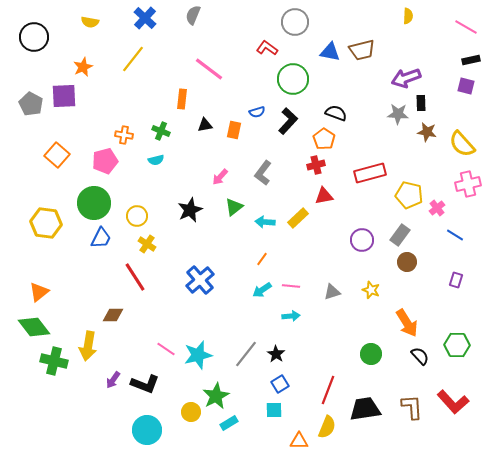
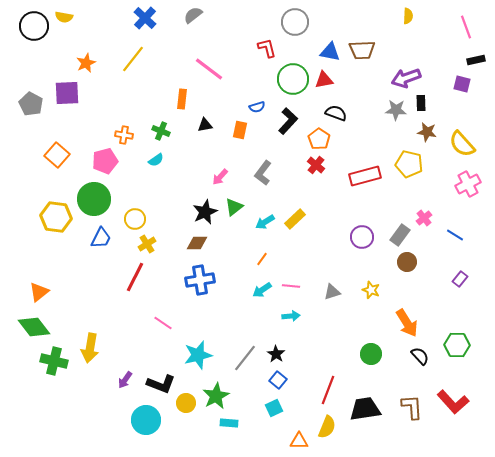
gray semicircle at (193, 15): rotated 30 degrees clockwise
yellow semicircle at (90, 22): moved 26 px left, 5 px up
pink line at (466, 27): rotated 40 degrees clockwise
black circle at (34, 37): moved 11 px up
red L-shape at (267, 48): rotated 40 degrees clockwise
brown trapezoid at (362, 50): rotated 12 degrees clockwise
black rectangle at (471, 60): moved 5 px right
orange star at (83, 67): moved 3 px right, 4 px up
purple square at (466, 86): moved 4 px left, 2 px up
purple square at (64, 96): moved 3 px right, 3 px up
blue semicircle at (257, 112): moved 5 px up
gray star at (398, 114): moved 2 px left, 4 px up
orange rectangle at (234, 130): moved 6 px right
orange pentagon at (324, 139): moved 5 px left
cyan semicircle at (156, 160): rotated 21 degrees counterclockwise
red cross at (316, 165): rotated 36 degrees counterclockwise
red rectangle at (370, 173): moved 5 px left, 3 px down
pink cross at (468, 184): rotated 15 degrees counterclockwise
yellow pentagon at (409, 195): moved 31 px up
red triangle at (324, 196): moved 116 px up
green circle at (94, 203): moved 4 px up
pink cross at (437, 208): moved 13 px left, 10 px down
black star at (190, 210): moved 15 px right, 2 px down
yellow circle at (137, 216): moved 2 px left, 3 px down
yellow rectangle at (298, 218): moved 3 px left, 1 px down
cyan arrow at (265, 222): rotated 36 degrees counterclockwise
yellow hexagon at (46, 223): moved 10 px right, 6 px up
purple circle at (362, 240): moved 3 px up
yellow cross at (147, 244): rotated 24 degrees clockwise
red line at (135, 277): rotated 60 degrees clockwise
blue cross at (200, 280): rotated 32 degrees clockwise
purple rectangle at (456, 280): moved 4 px right, 1 px up; rotated 21 degrees clockwise
brown diamond at (113, 315): moved 84 px right, 72 px up
yellow arrow at (88, 346): moved 2 px right, 2 px down
pink line at (166, 349): moved 3 px left, 26 px up
gray line at (246, 354): moved 1 px left, 4 px down
purple arrow at (113, 380): moved 12 px right
black L-shape at (145, 384): moved 16 px right
blue square at (280, 384): moved 2 px left, 4 px up; rotated 18 degrees counterclockwise
cyan square at (274, 410): moved 2 px up; rotated 24 degrees counterclockwise
yellow circle at (191, 412): moved 5 px left, 9 px up
cyan rectangle at (229, 423): rotated 36 degrees clockwise
cyan circle at (147, 430): moved 1 px left, 10 px up
